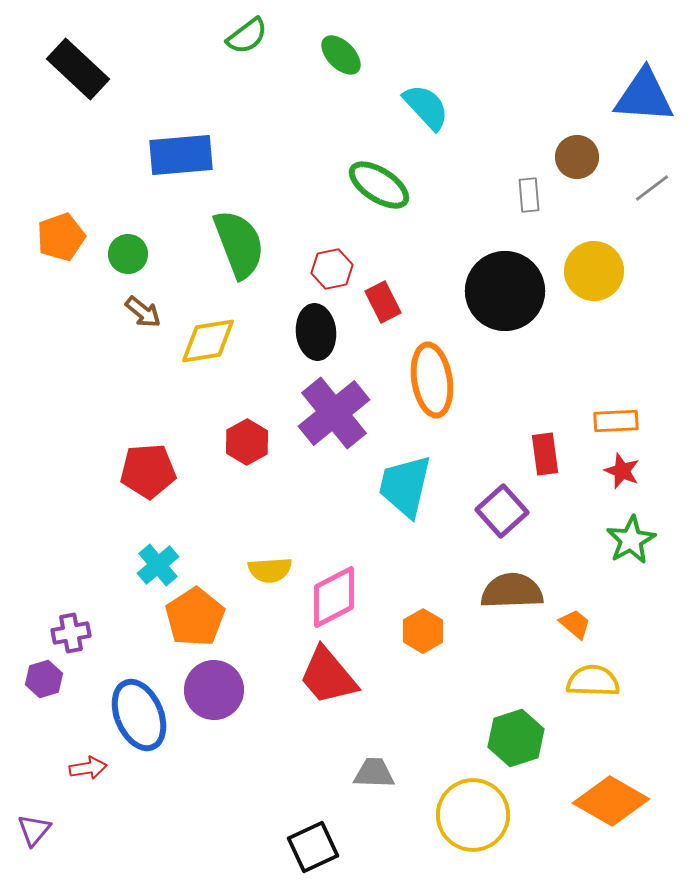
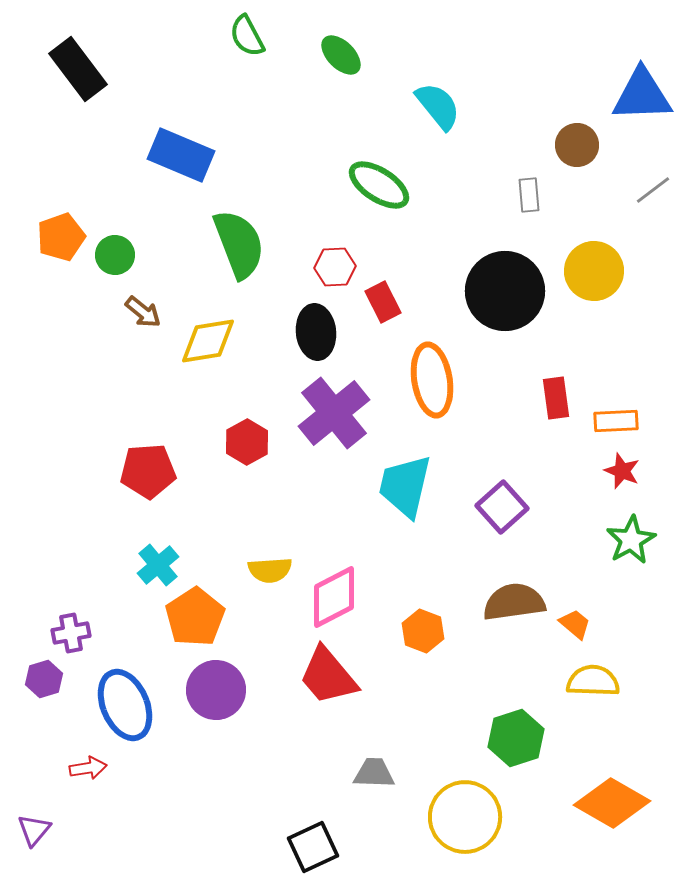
green semicircle at (247, 36): rotated 99 degrees clockwise
black rectangle at (78, 69): rotated 10 degrees clockwise
blue triangle at (644, 96): moved 2 px left, 1 px up; rotated 6 degrees counterclockwise
cyan semicircle at (426, 107): moved 12 px right, 1 px up; rotated 4 degrees clockwise
blue rectangle at (181, 155): rotated 28 degrees clockwise
brown circle at (577, 157): moved 12 px up
gray line at (652, 188): moved 1 px right, 2 px down
green circle at (128, 254): moved 13 px left, 1 px down
red hexagon at (332, 269): moved 3 px right, 2 px up; rotated 9 degrees clockwise
red rectangle at (545, 454): moved 11 px right, 56 px up
purple square at (502, 511): moved 4 px up
brown semicircle at (512, 591): moved 2 px right, 11 px down; rotated 6 degrees counterclockwise
orange hexagon at (423, 631): rotated 9 degrees counterclockwise
purple circle at (214, 690): moved 2 px right
blue ellipse at (139, 715): moved 14 px left, 10 px up
orange diamond at (611, 801): moved 1 px right, 2 px down
yellow circle at (473, 815): moved 8 px left, 2 px down
